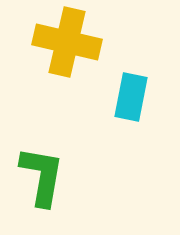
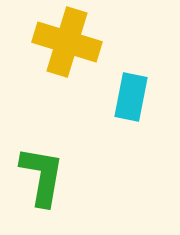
yellow cross: rotated 4 degrees clockwise
